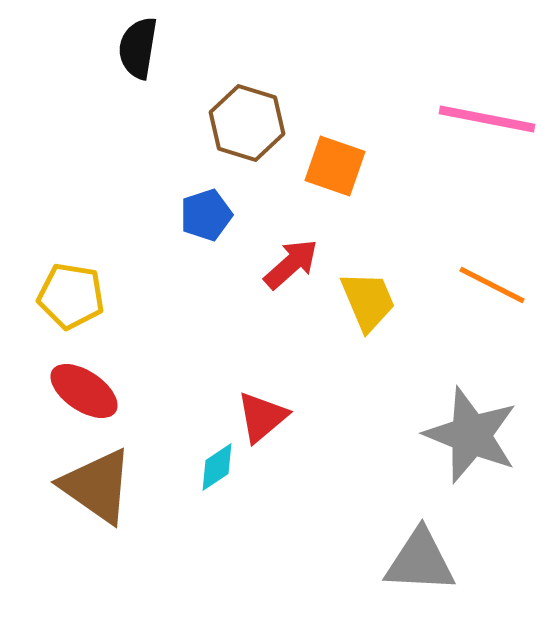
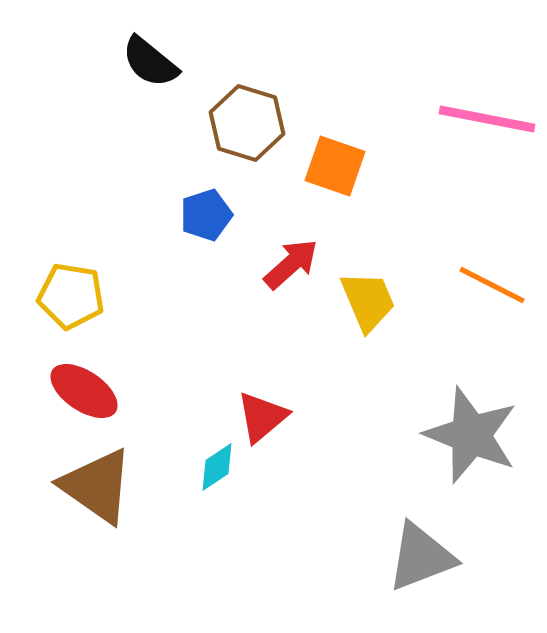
black semicircle: moved 12 px right, 14 px down; rotated 60 degrees counterclockwise
gray triangle: moved 1 px right, 4 px up; rotated 24 degrees counterclockwise
